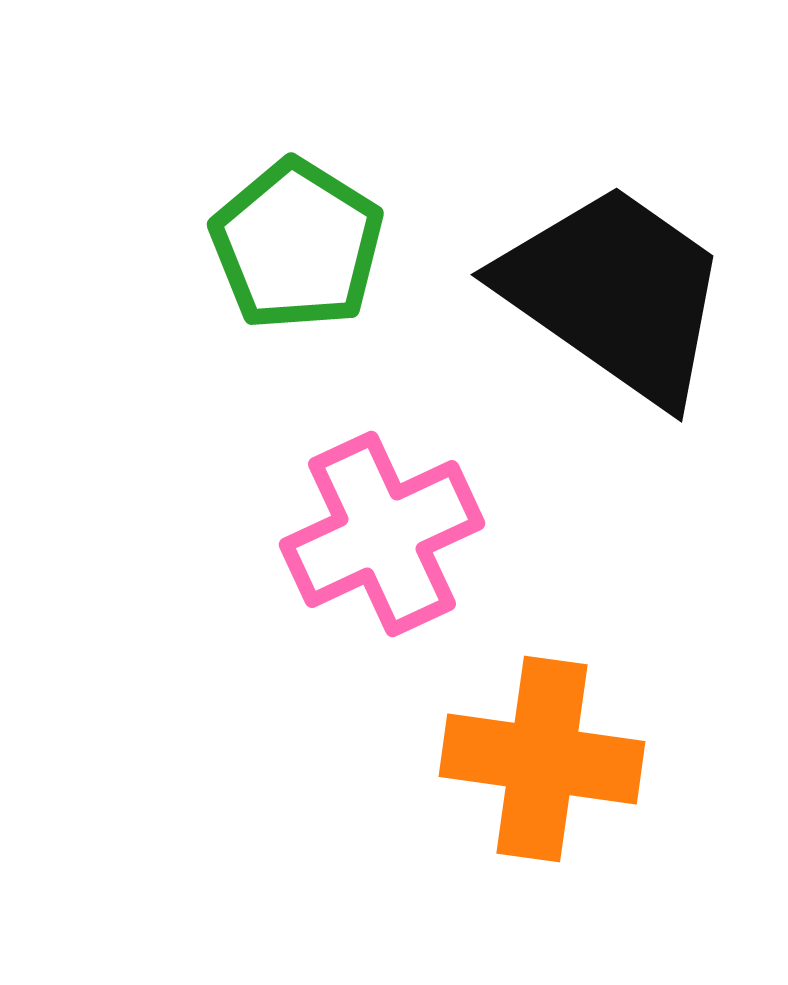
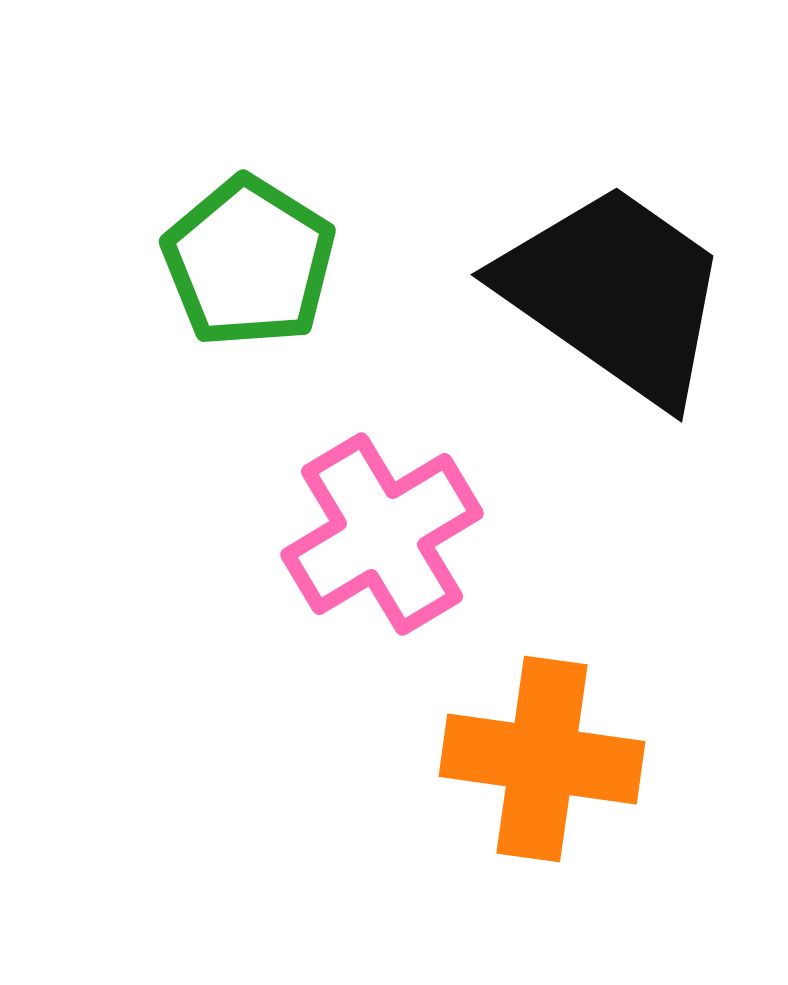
green pentagon: moved 48 px left, 17 px down
pink cross: rotated 6 degrees counterclockwise
